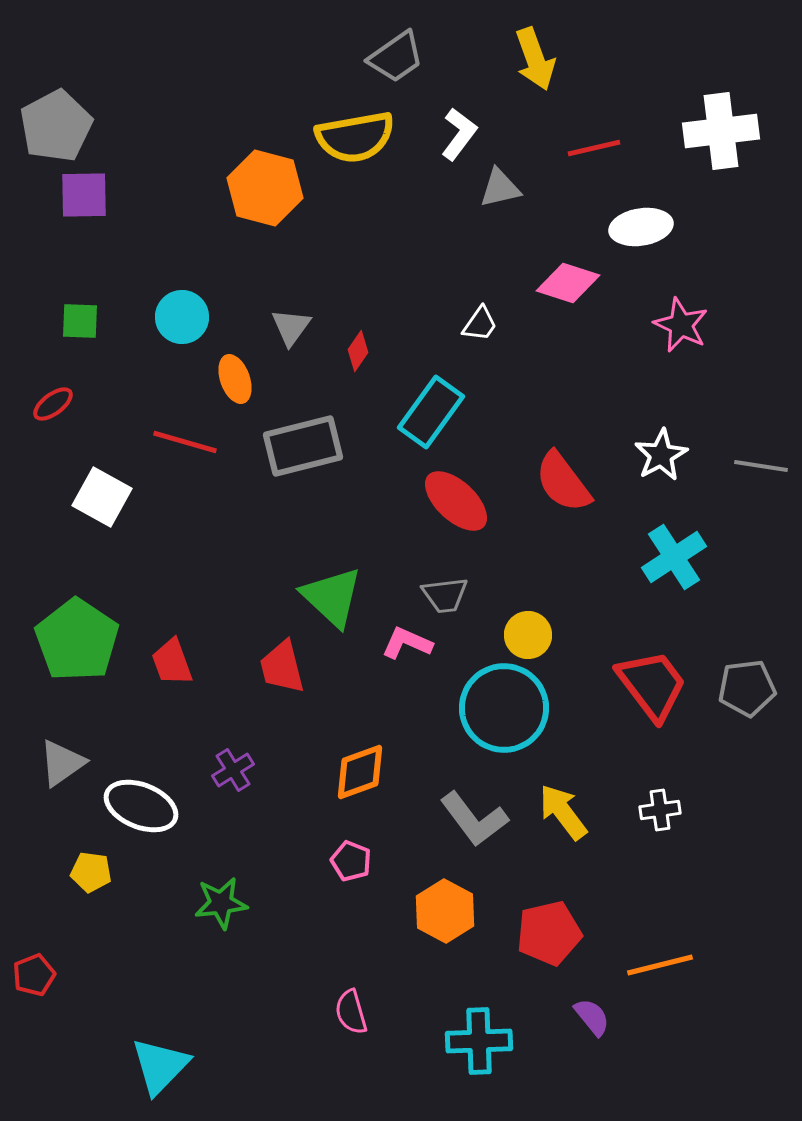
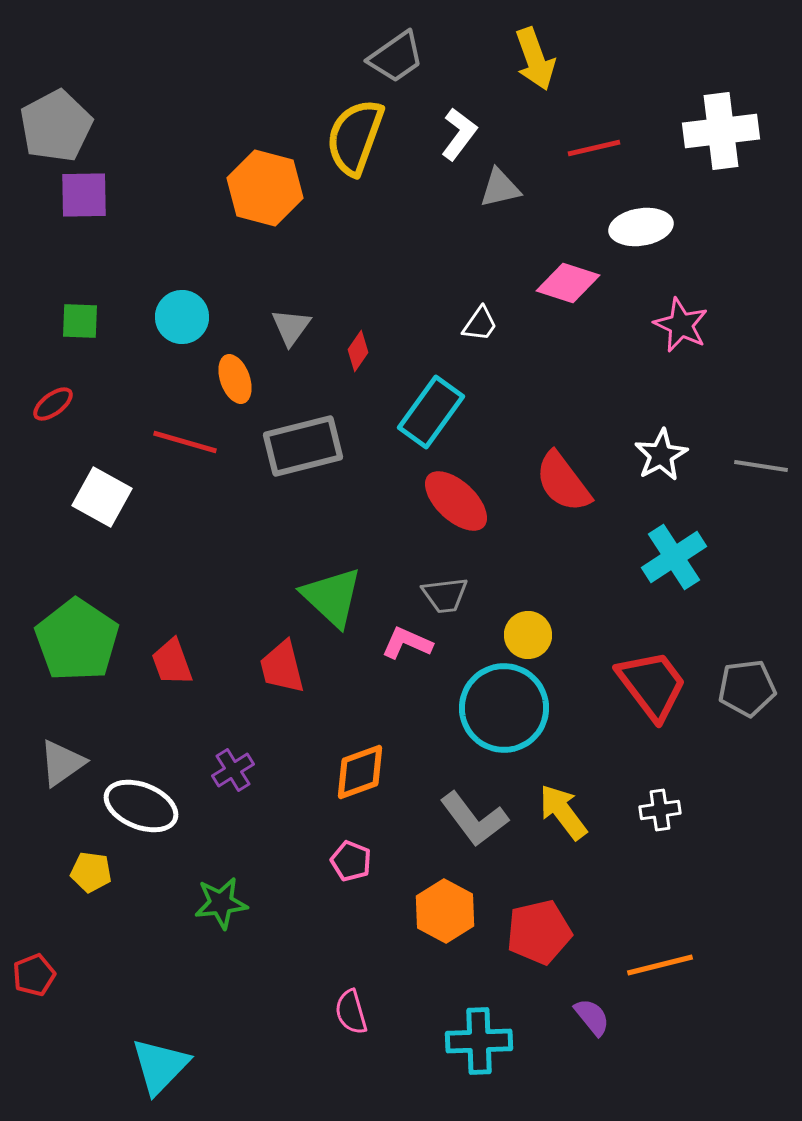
yellow semicircle at (355, 137): rotated 120 degrees clockwise
red pentagon at (549, 933): moved 10 px left, 1 px up
